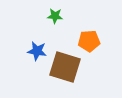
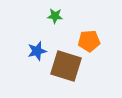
blue star: rotated 24 degrees counterclockwise
brown square: moved 1 px right, 1 px up
